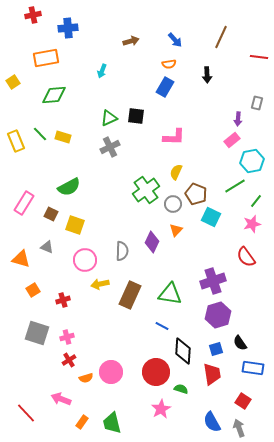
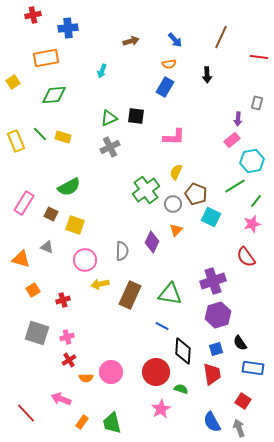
orange semicircle at (86, 378): rotated 16 degrees clockwise
